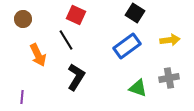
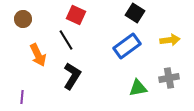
black L-shape: moved 4 px left, 1 px up
green triangle: rotated 30 degrees counterclockwise
